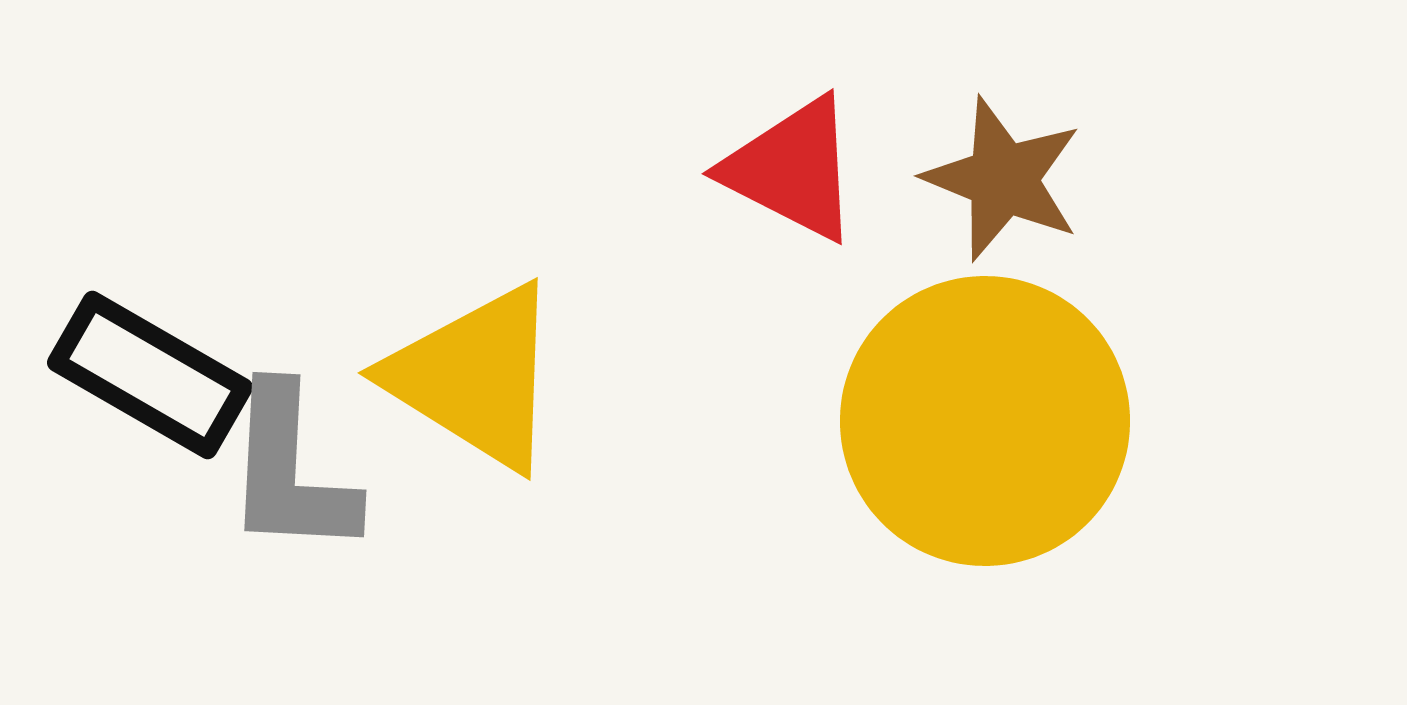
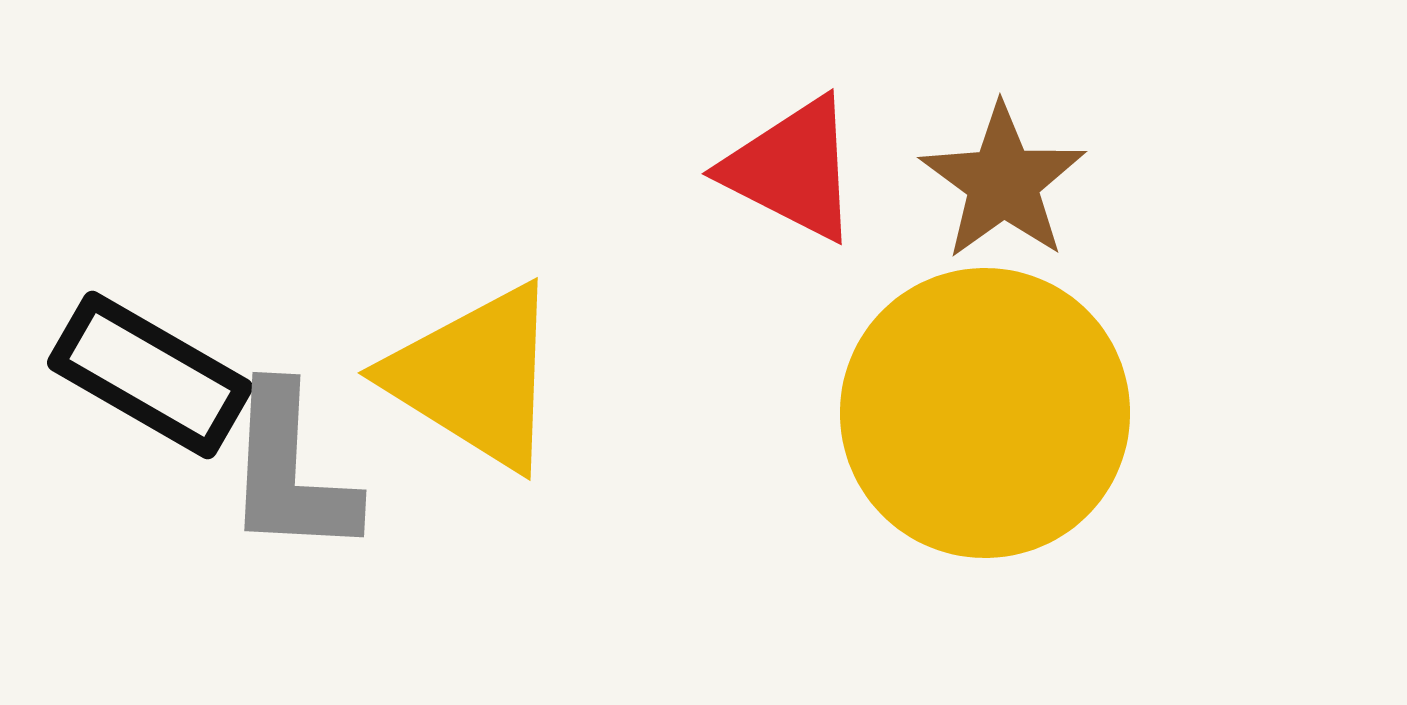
brown star: moved 3 px down; rotated 14 degrees clockwise
yellow circle: moved 8 px up
